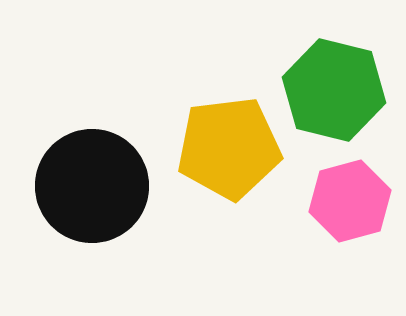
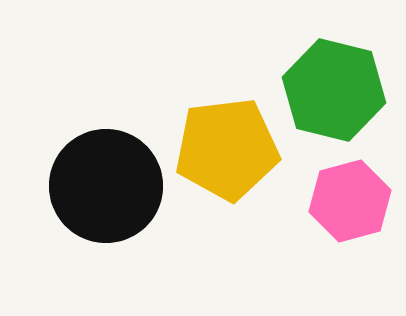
yellow pentagon: moved 2 px left, 1 px down
black circle: moved 14 px right
